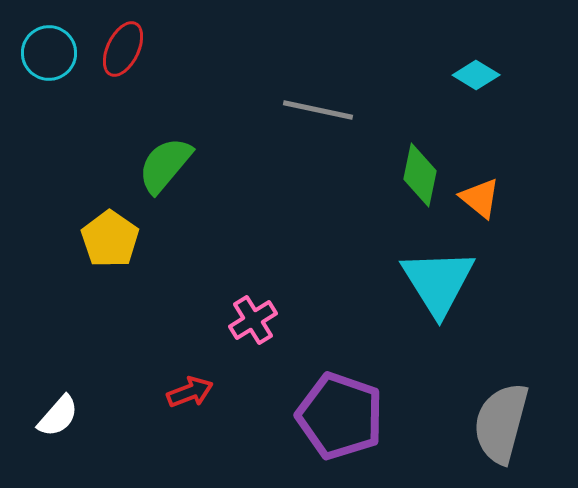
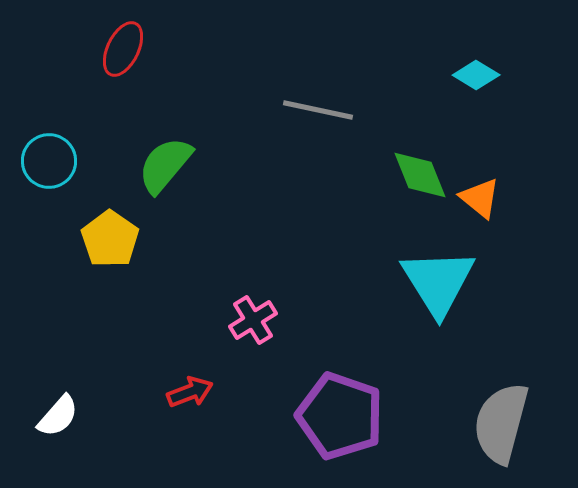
cyan circle: moved 108 px down
green diamond: rotated 34 degrees counterclockwise
